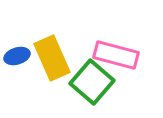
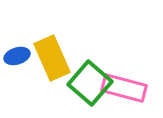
pink rectangle: moved 8 px right, 33 px down
green square: moved 2 px left, 1 px down
